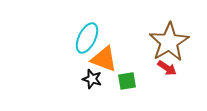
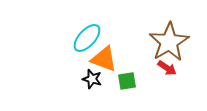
cyan ellipse: rotated 16 degrees clockwise
